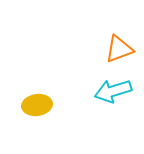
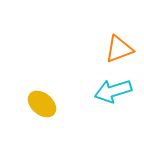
yellow ellipse: moved 5 px right, 1 px up; rotated 48 degrees clockwise
